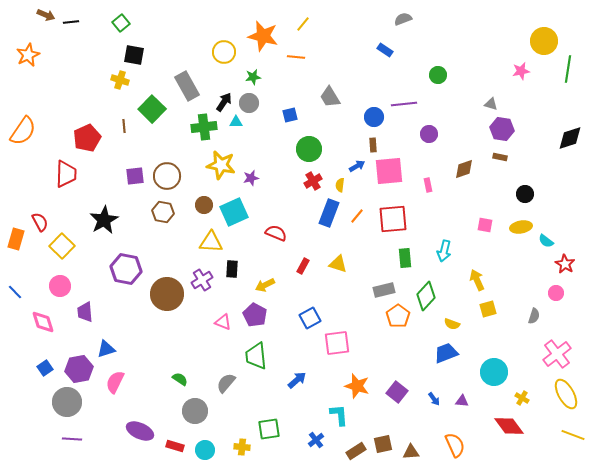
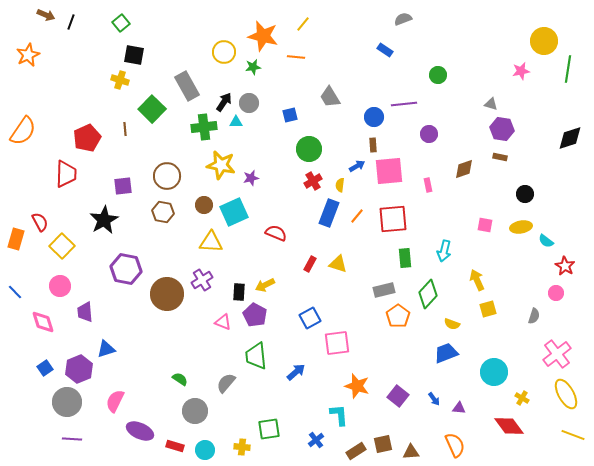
black line at (71, 22): rotated 63 degrees counterclockwise
green star at (253, 77): moved 10 px up
brown line at (124, 126): moved 1 px right, 3 px down
purple square at (135, 176): moved 12 px left, 10 px down
red star at (565, 264): moved 2 px down
red rectangle at (303, 266): moved 7 px right, 2 px up
black rectangle at (232, 269): moved 7 px right, 23 px down
green diamond at (426, 296): moved 2 px right, 2 px up
purple hexagon at (79, 369): rotated 12 degrees counterclockwise
blue arrow at (297, 380): moved 1 px left, 8 px up
pink semicircle at (115, 382): moved 19 px down
purple square at (397, 392): moved 1 px right, 4 px down
purple triangle at (462, 401): moved 3 px left, 7 px down
